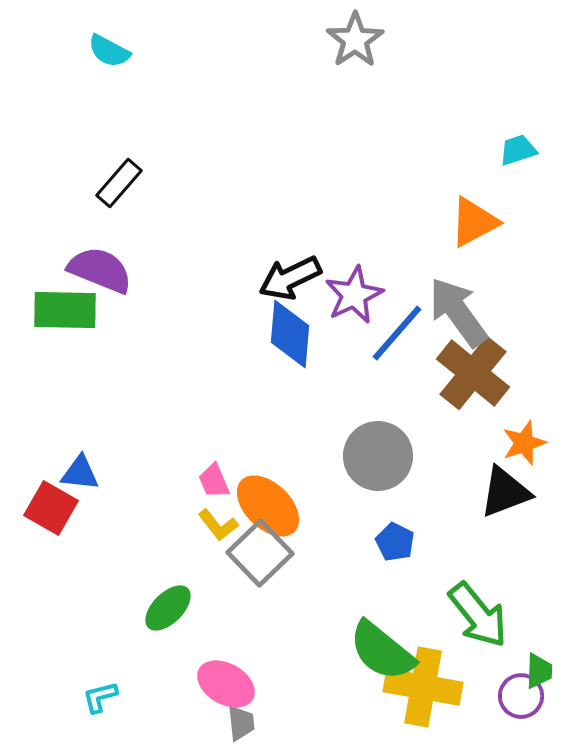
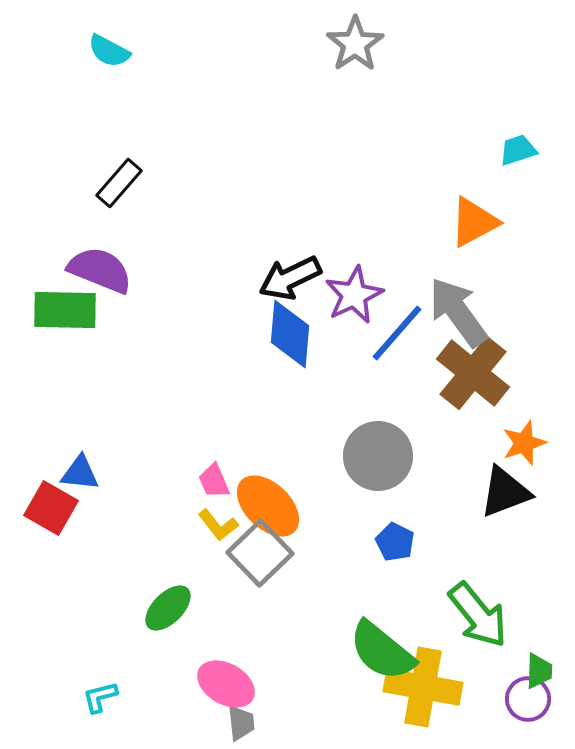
gray star: moved 4 px down
purple circle: moved 7 px right, 3 px down
